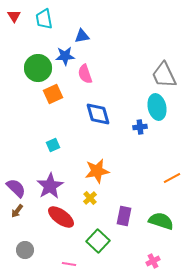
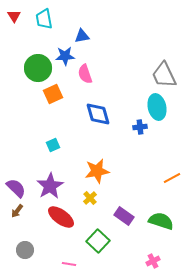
purple rectangle: rotated 66 degrees counterclockwise
